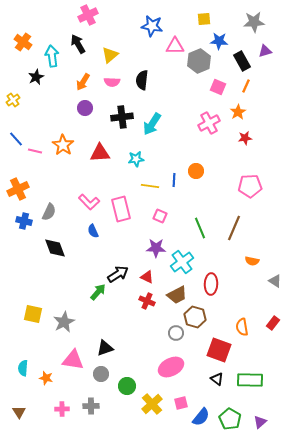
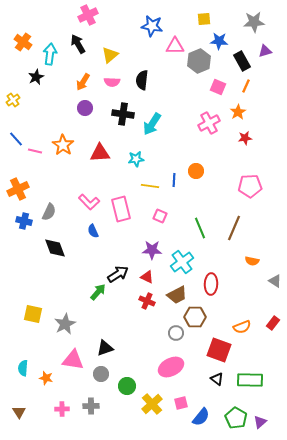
cyan arrow at (52, 56): moved 2 px left, 2 px up; rotated 15 degrees clockwise
black cross at (122, 117): moved 1 px right, 3 px up; rotated 15 degrees clockwise
purple star at (156, 248): moved 4 px left, 2 px down
brown hexagon at (195, 317): rotated 15 degrees counterclockwise
gray star at (64, 322): moved 1 px right, 2 px down
orange semicircle at (242, 327): rotated 102 degrees counterclockwise
green pentagon at (230, 419): moved 6 px right, 1 px up
